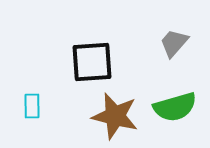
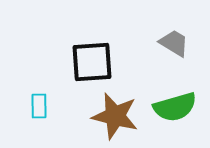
gray trapezoid: rotated 80 degrees clockwise
cyan rectangle: moved 7 px right
